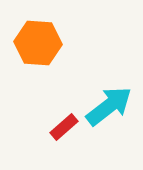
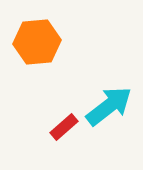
orange hexagon: moved 1 px left, 1 px up; rotated 9 degrees counterclockwise
